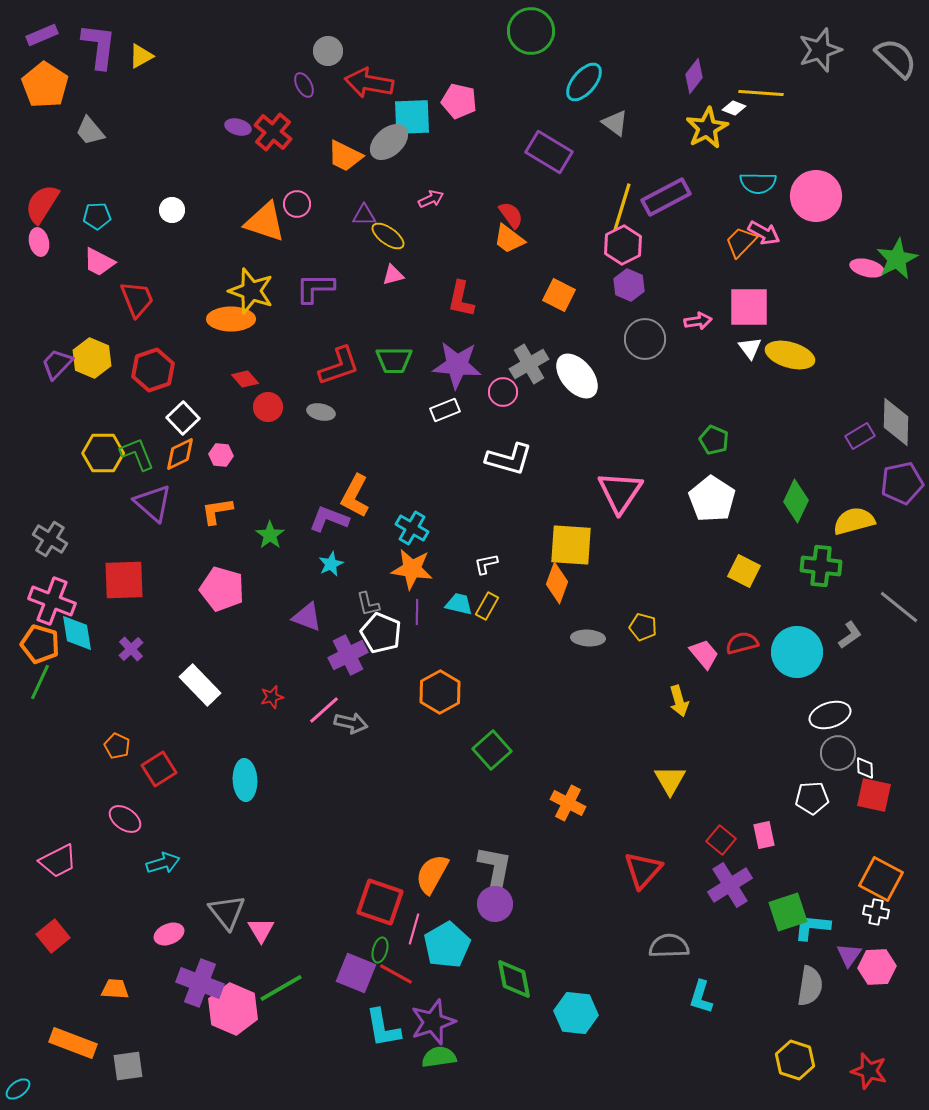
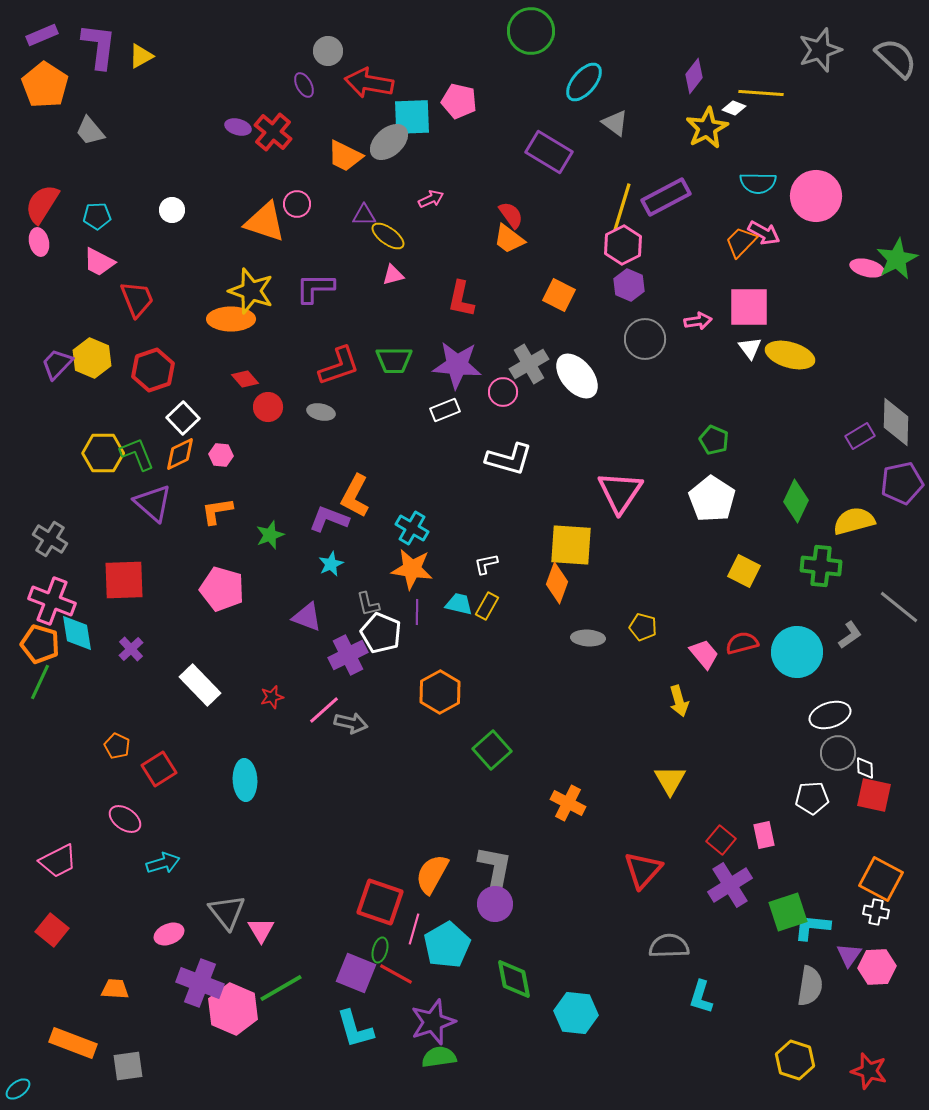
green star at (270, 535): rotated 16 degrees clockwise
red square at (53, 936): moved 1 px left, 6 px up; rotated 12 degrees counterclockwise
cyan L-shape at (383, 1028): moved 28 px left, 1 px down; rotated 6 degrees counterclockwise
